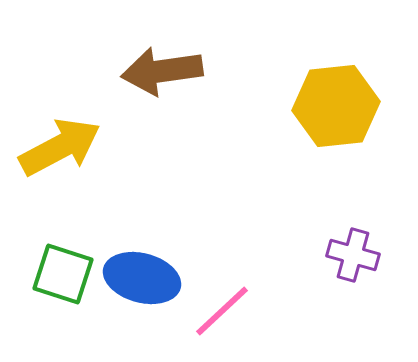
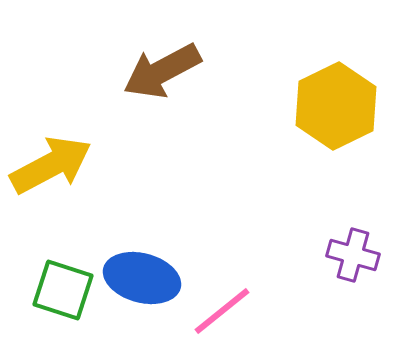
brown arrow: rotated 20 degrees counterclockwise
yellow hexagon: rotated 20 degrees counterclockwise
yellow arrow: moved 9 px left, 18 px down
green square: moved 16 px down
pink line: rotated 4 degrees clockwise
